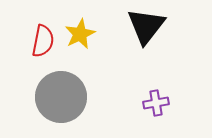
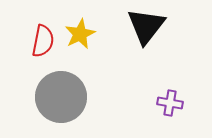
purple cross: moved 14 px right; rotated 20 degrees clockwise
